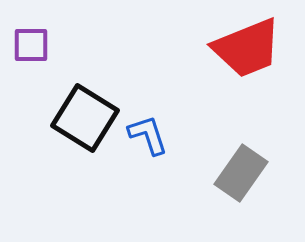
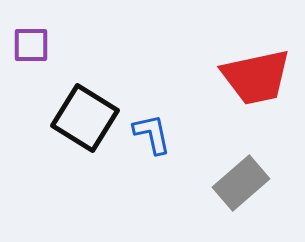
red trapezoid: moved 9 px right, 29 px down; rotated 10 degrees clockwise
blue L-shape: moved 4 px right, 1 px up; rotated 6 degrees clockwise
gray rectangle: moved 10 px down; rotated 14 degrees clockwise
